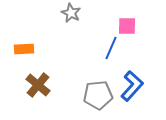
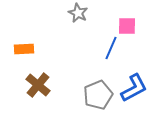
gray star: moved 7 px right
blue L-shape: moved 2 px right, 2 px down; rotated 20 degrees clockwise
gray pentagon: rotated 16 degrees counterclockwise
